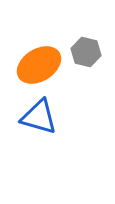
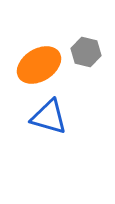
blue triangle: moved 10 px right
